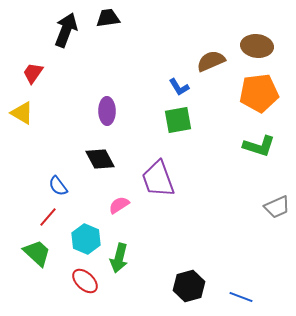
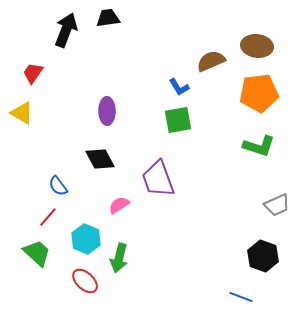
gray trapezoid: moved 2 px up
black hexagon: moved 74 px right, 30 px up; rotated 24 degrees counterclockwise
